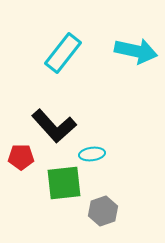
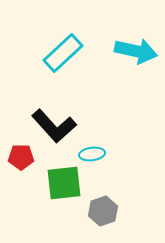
cyan rectangle: rotated 9 degrees clockwise
